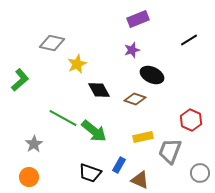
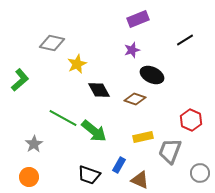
black line: moved 4 px left
black trapezoid: moved 1 px left, 2 px down
